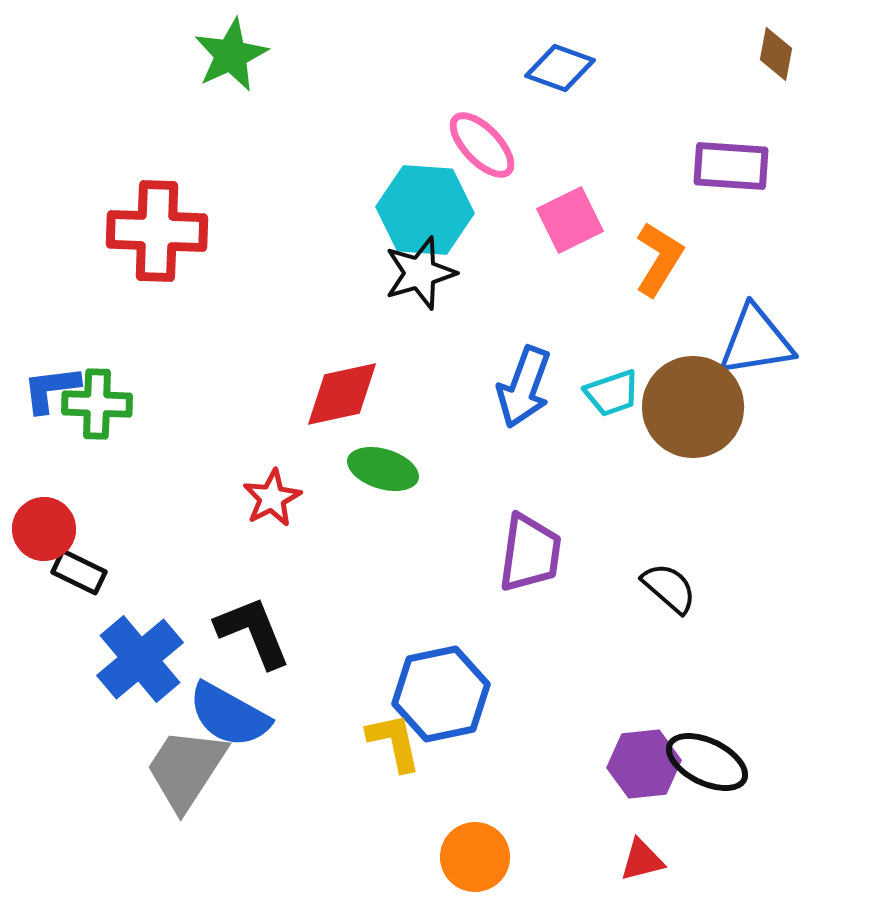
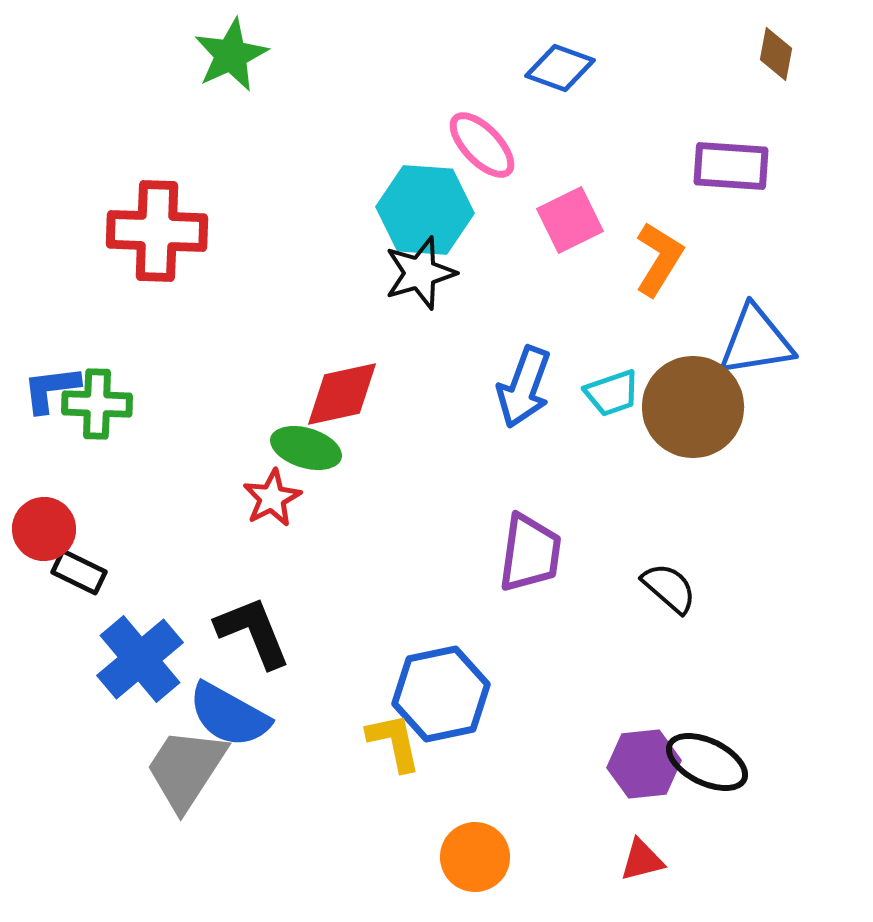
green ellipse: moved 77 px left, 21 px up
